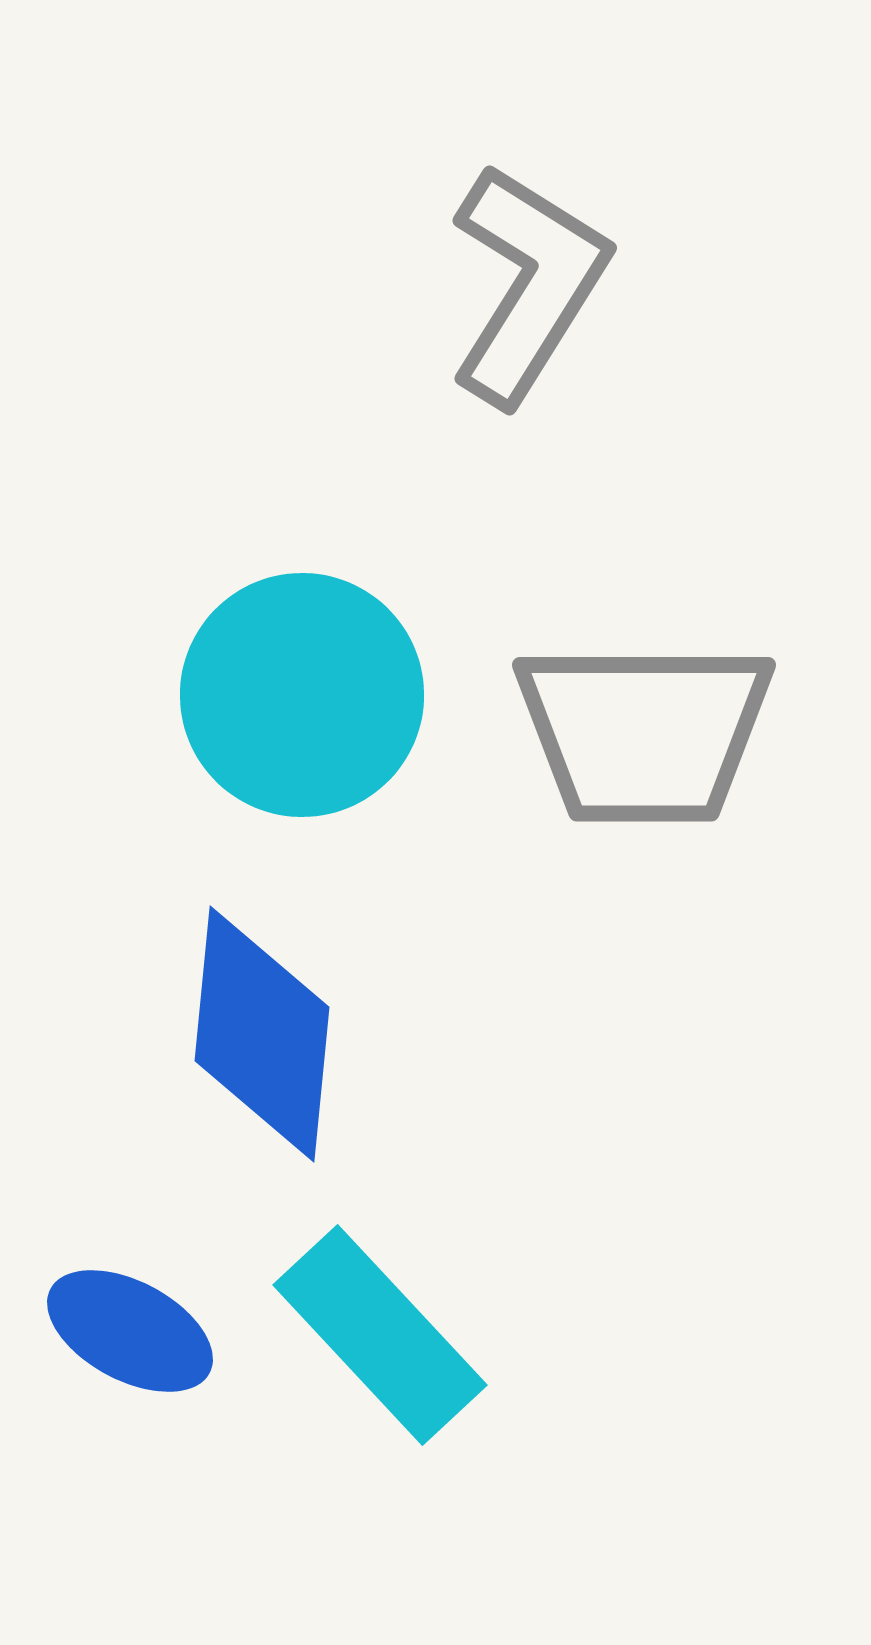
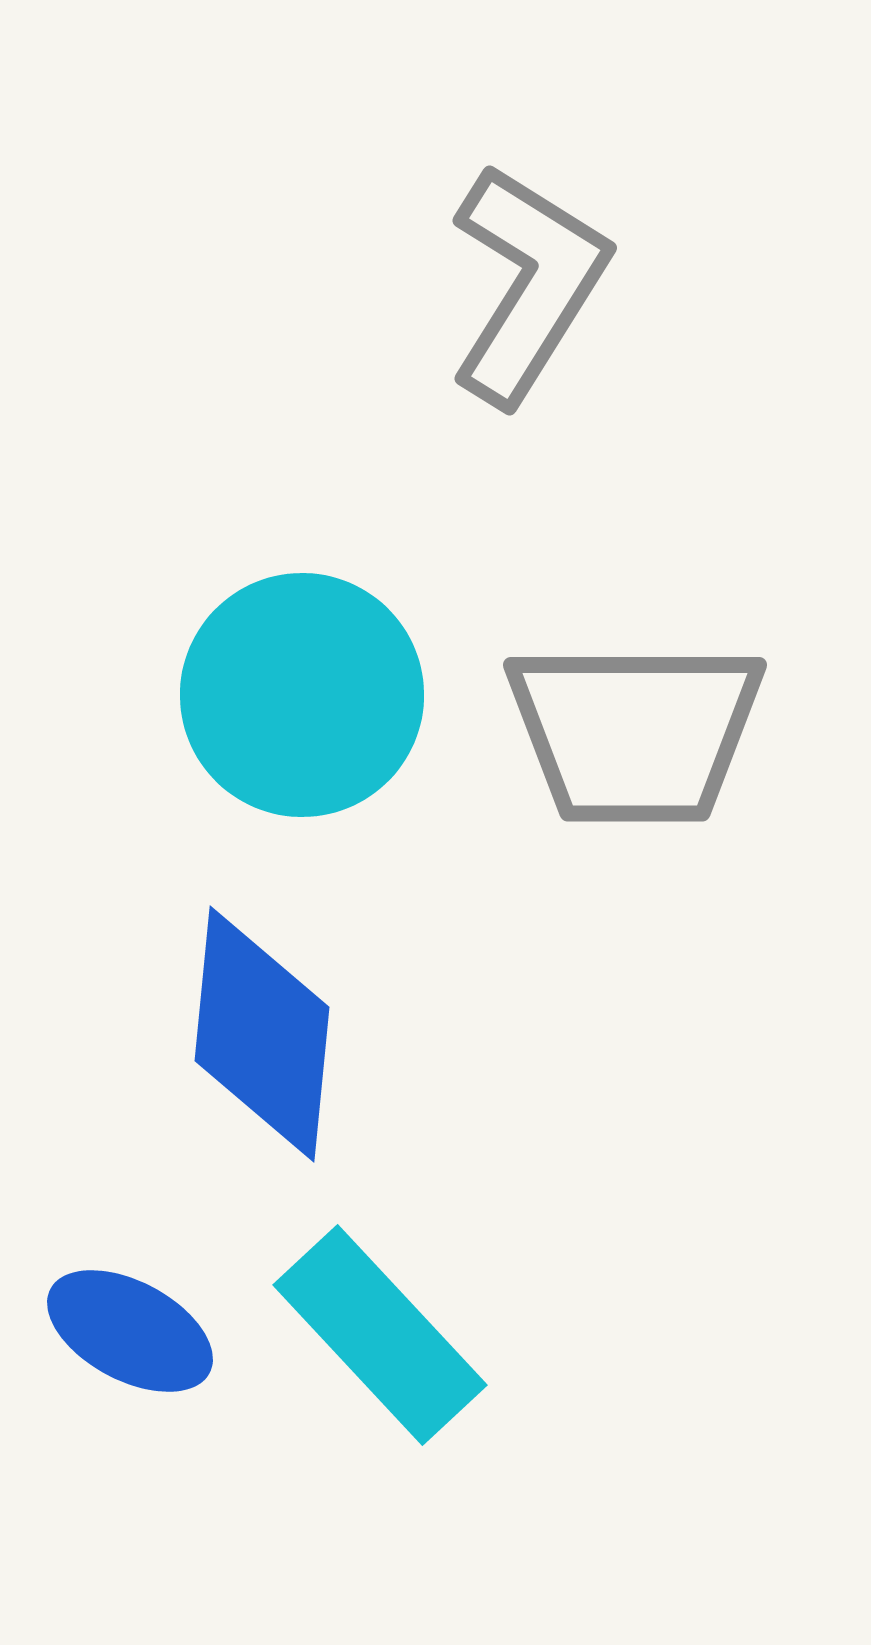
gray trapezoid: moved 9 px left
